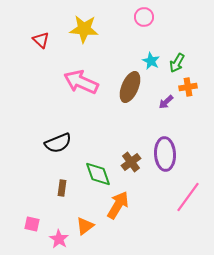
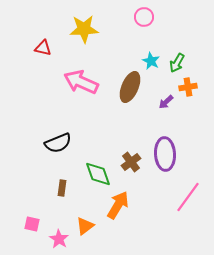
yellow star: rotated 8 degrees counterclockwise
red triangle: moved 2 px right, 8 px down; rotated 30 degrees counterclockwise
